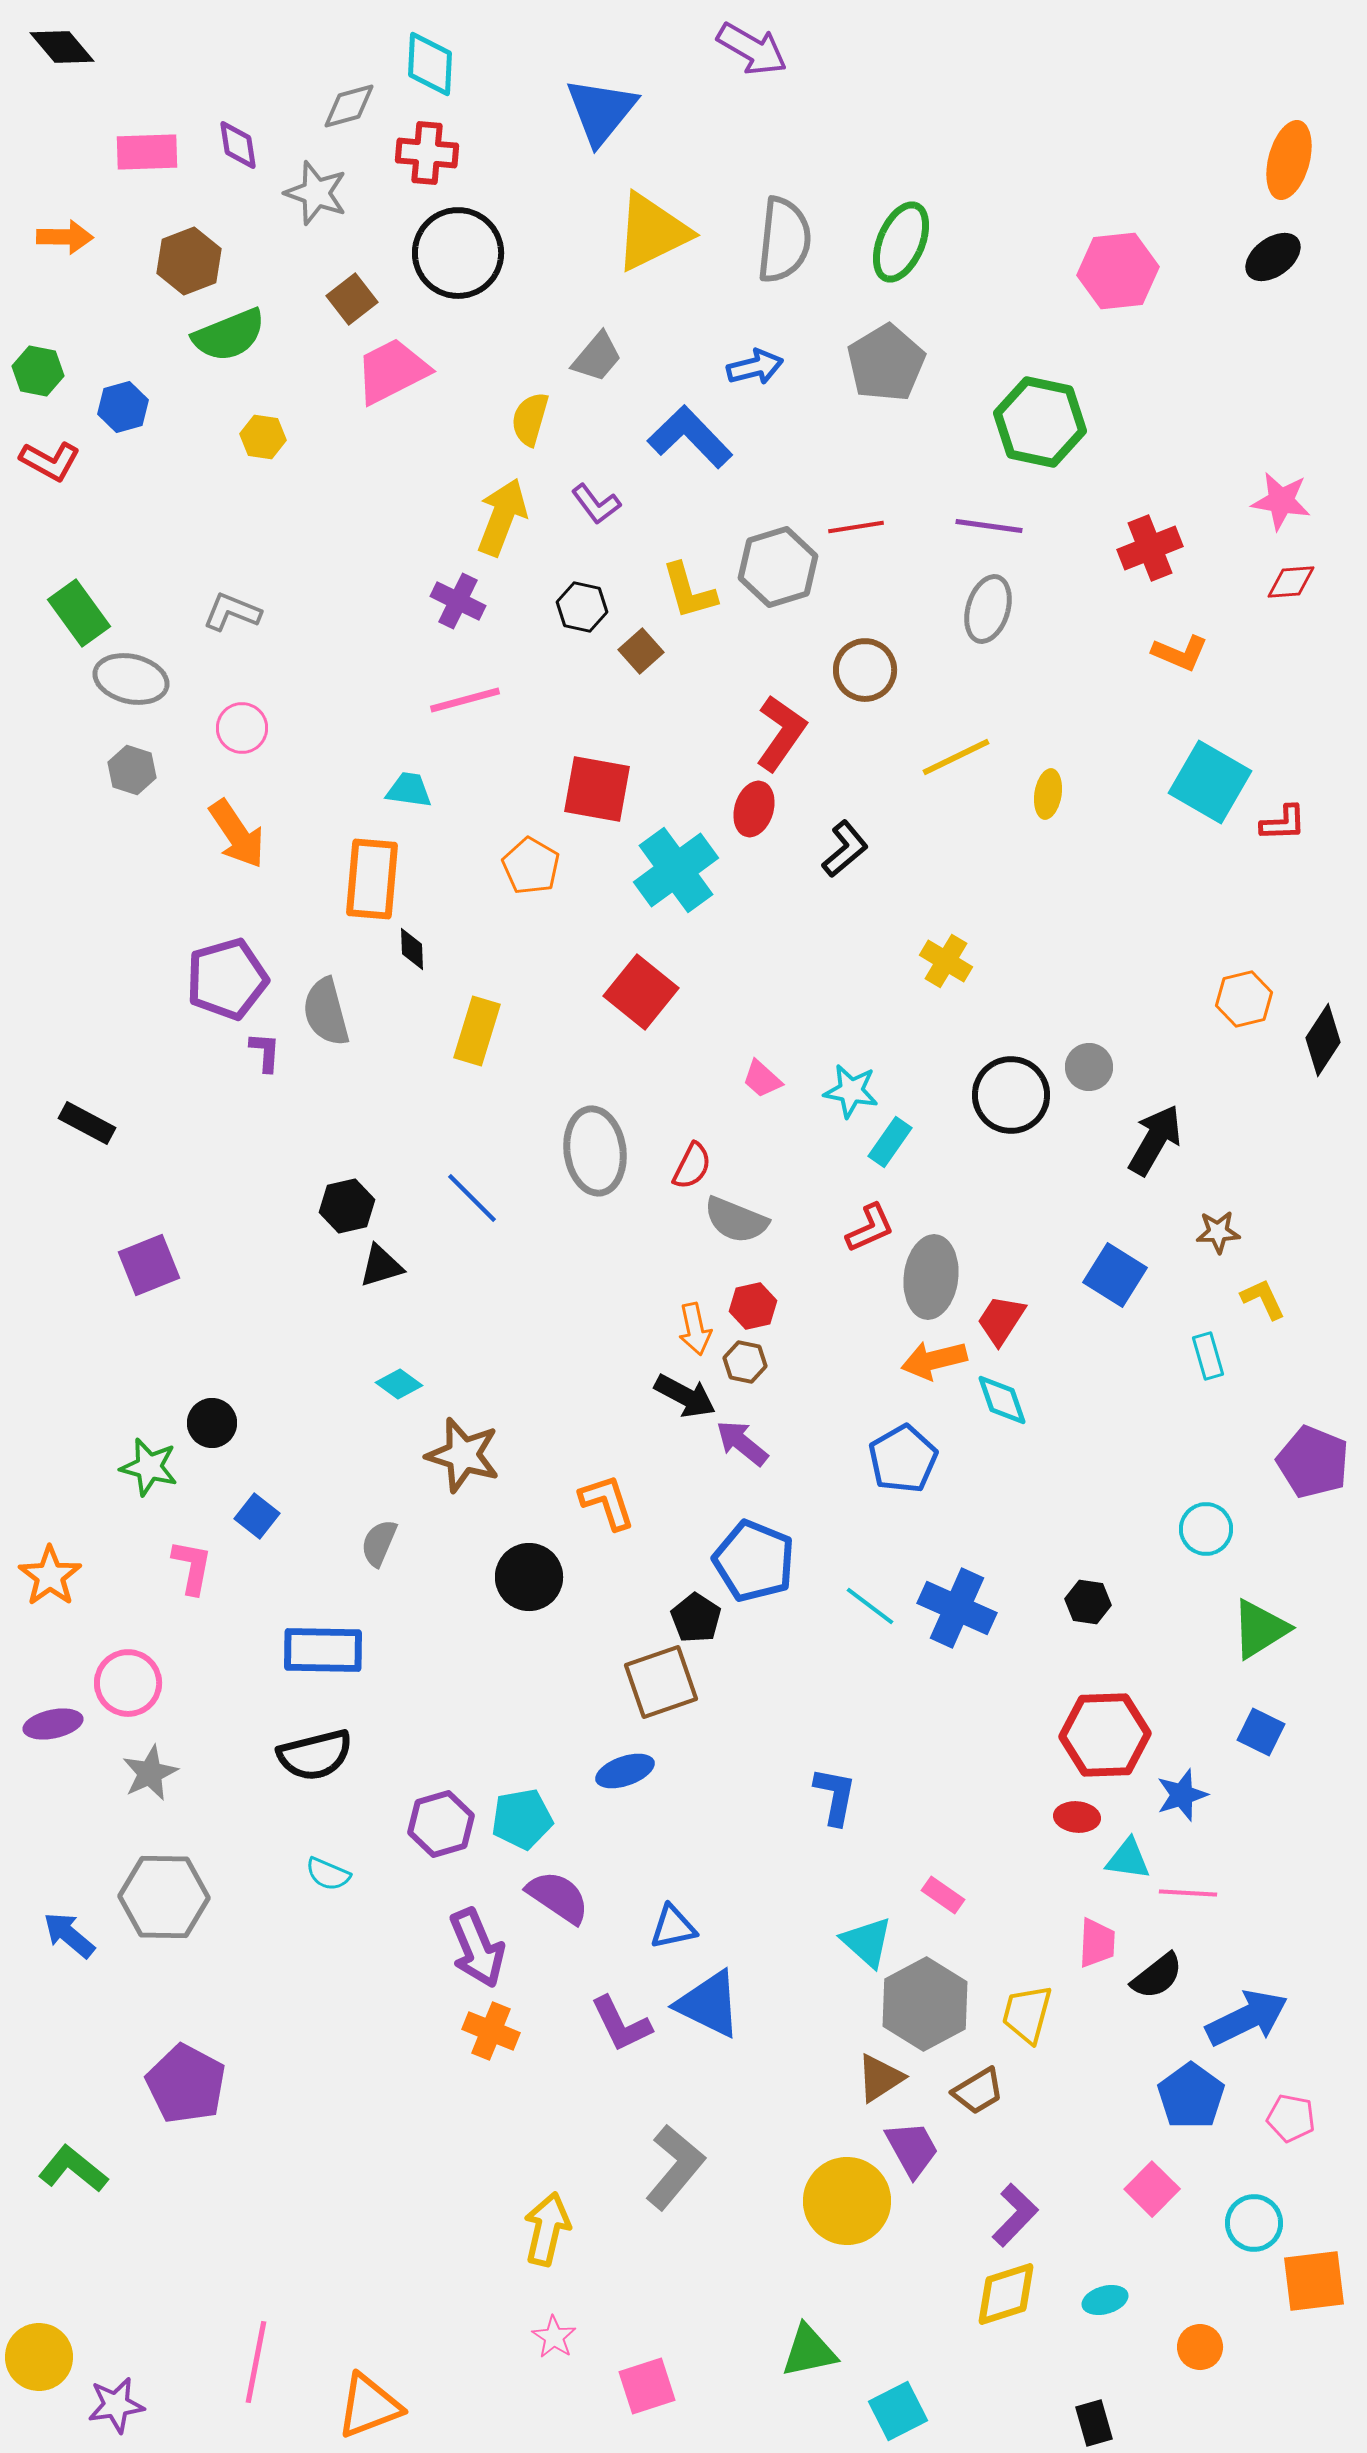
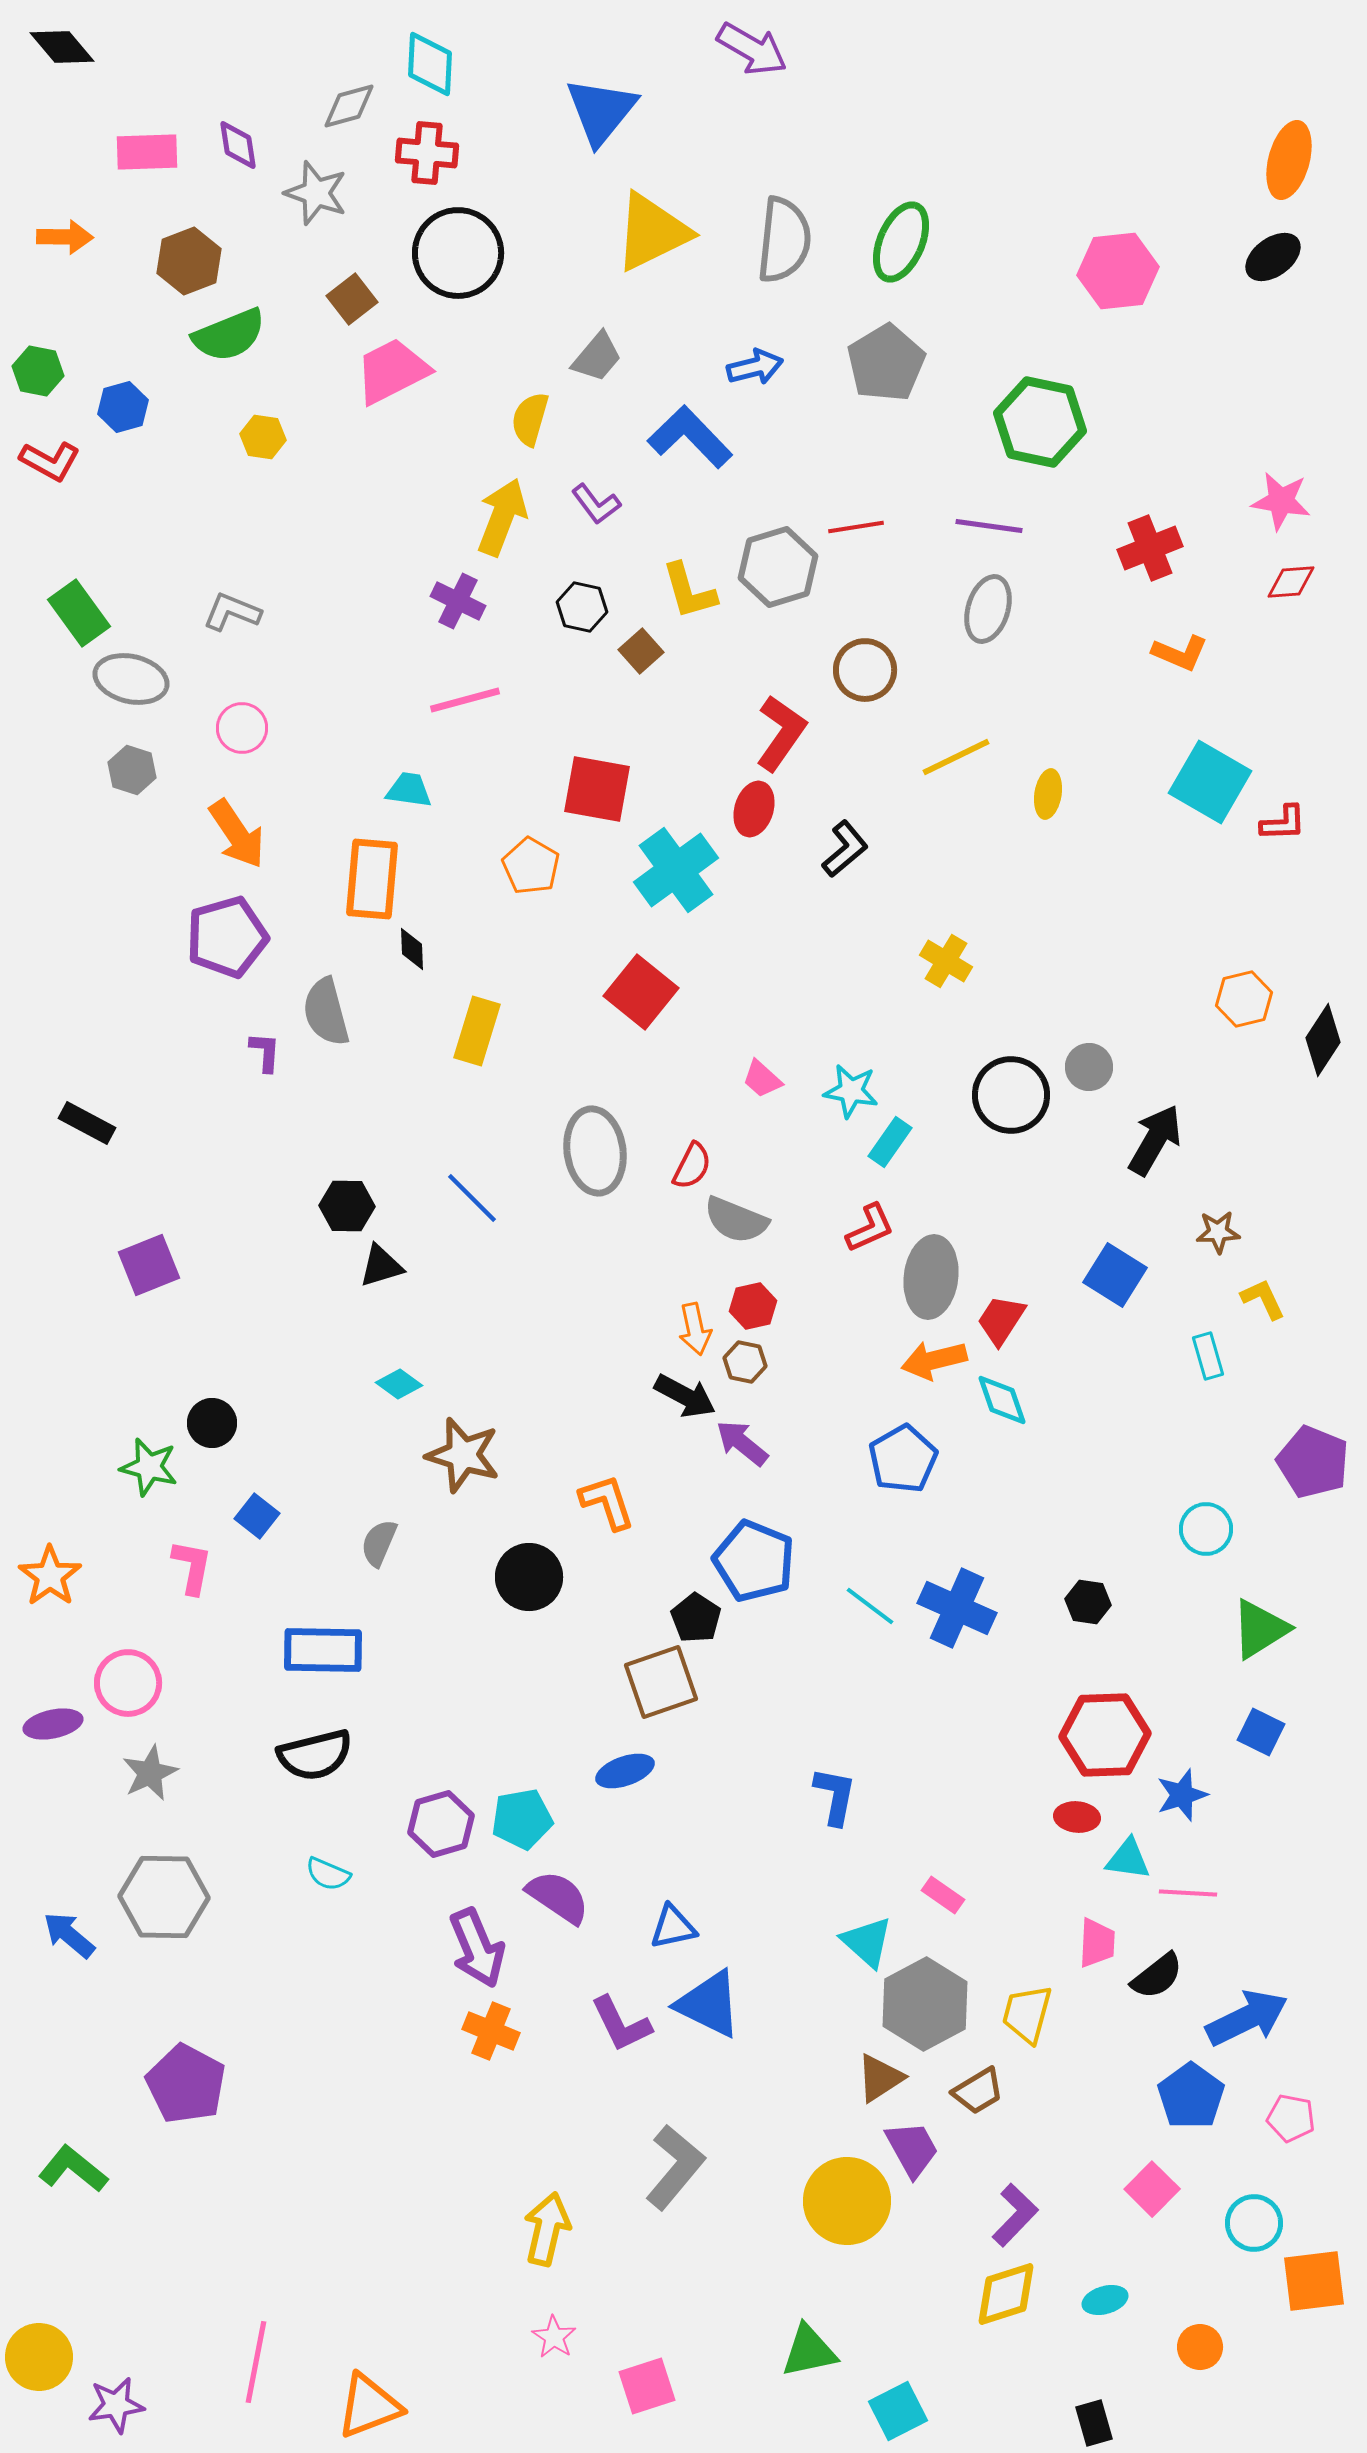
purple pentagon at (227, 979): moved 42 px up
black hexagon at (347, 1206): rotated 14 degrees clockwise
